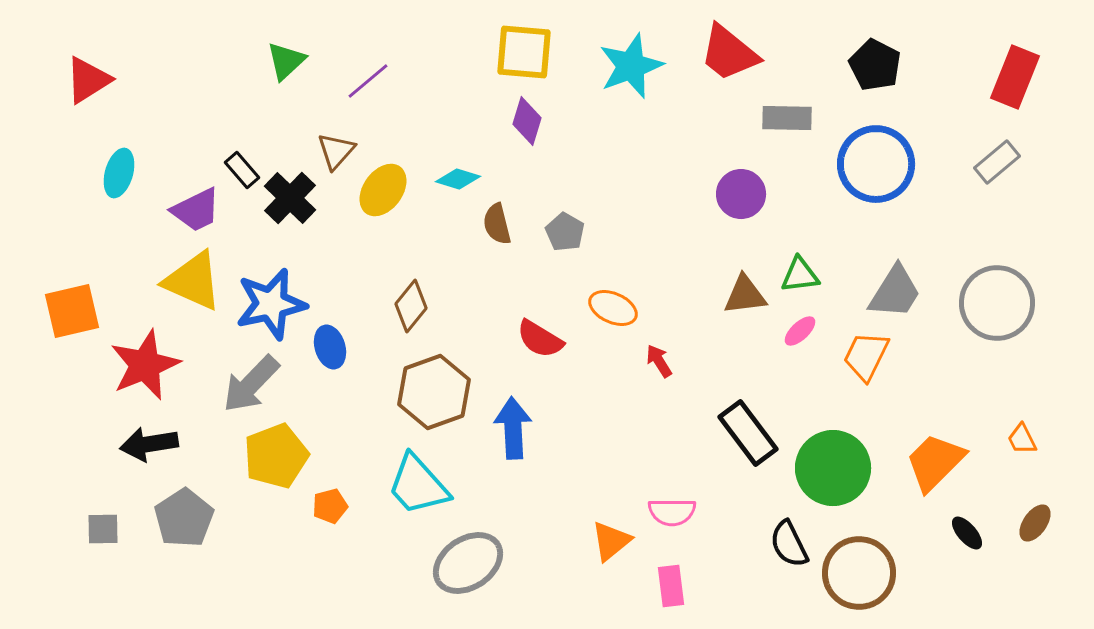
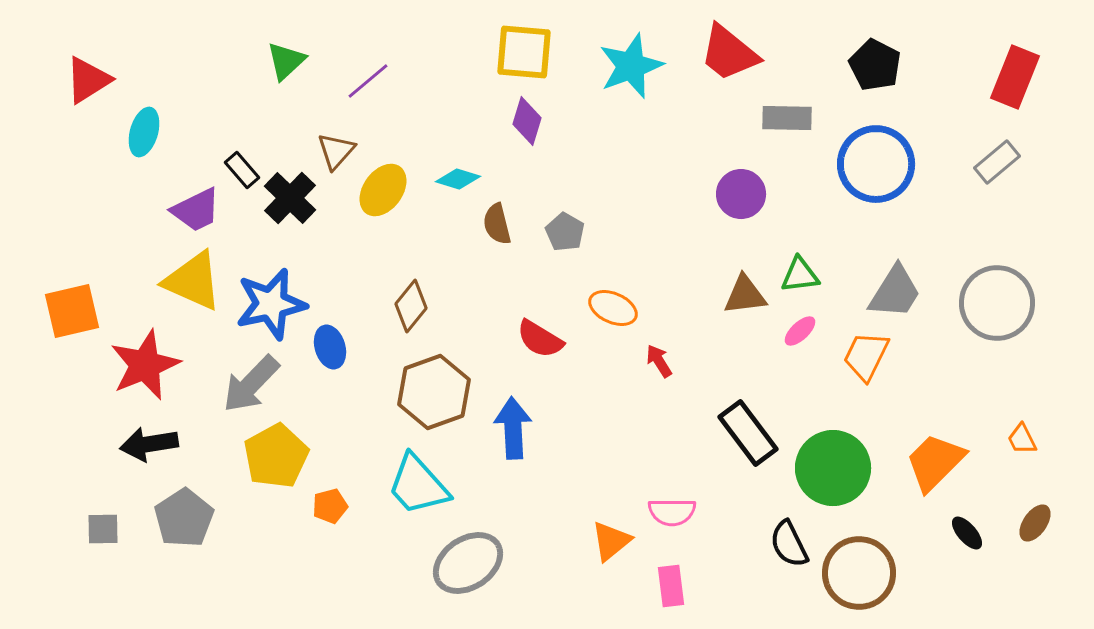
cyan ellipse at (119, 173): moved 25 px right, 41 px up
yellow pentagon at (276, 456): rotated 8 degrees counterclockwise
